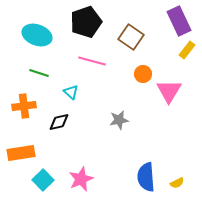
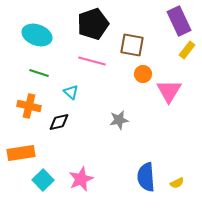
black pentagon: moved 7 px right, 2 px down
brown square: moved 1 px right, 8 px down; rotated 25 degrees counterclockwise
orange cross: moved 5 px right; rotated 20 degrees clockwise
